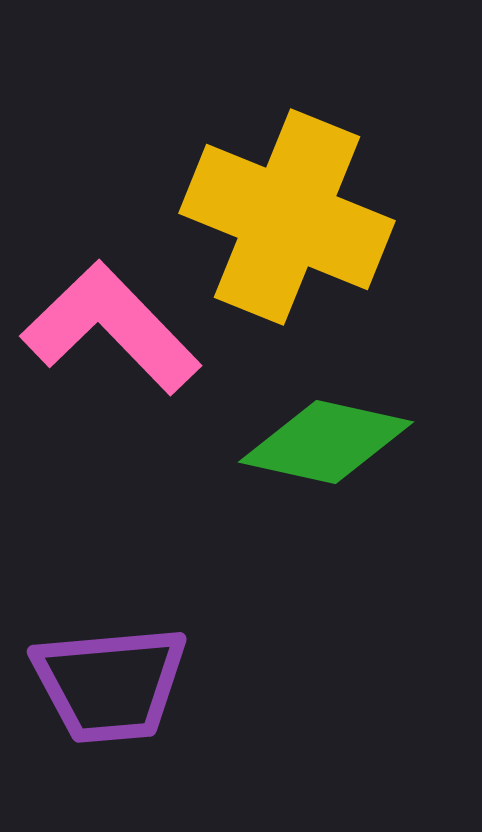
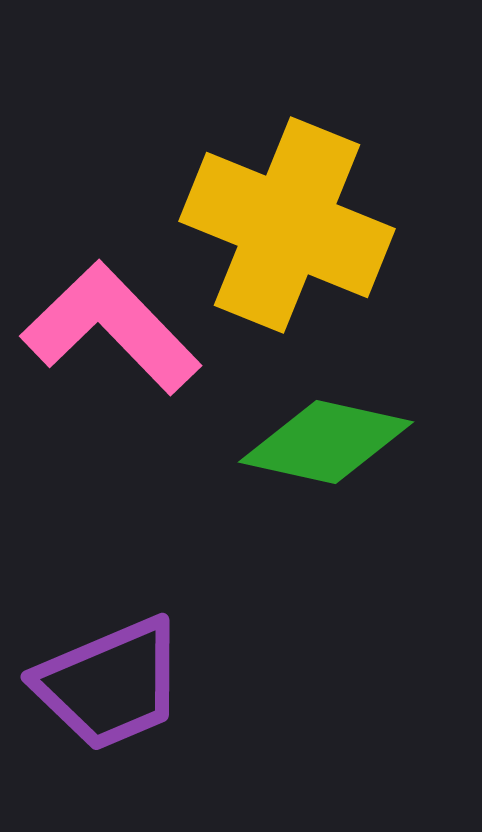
yellow cross: moved 8 px down
purple trapezoid: rotated 18 degrees counterclockwise
